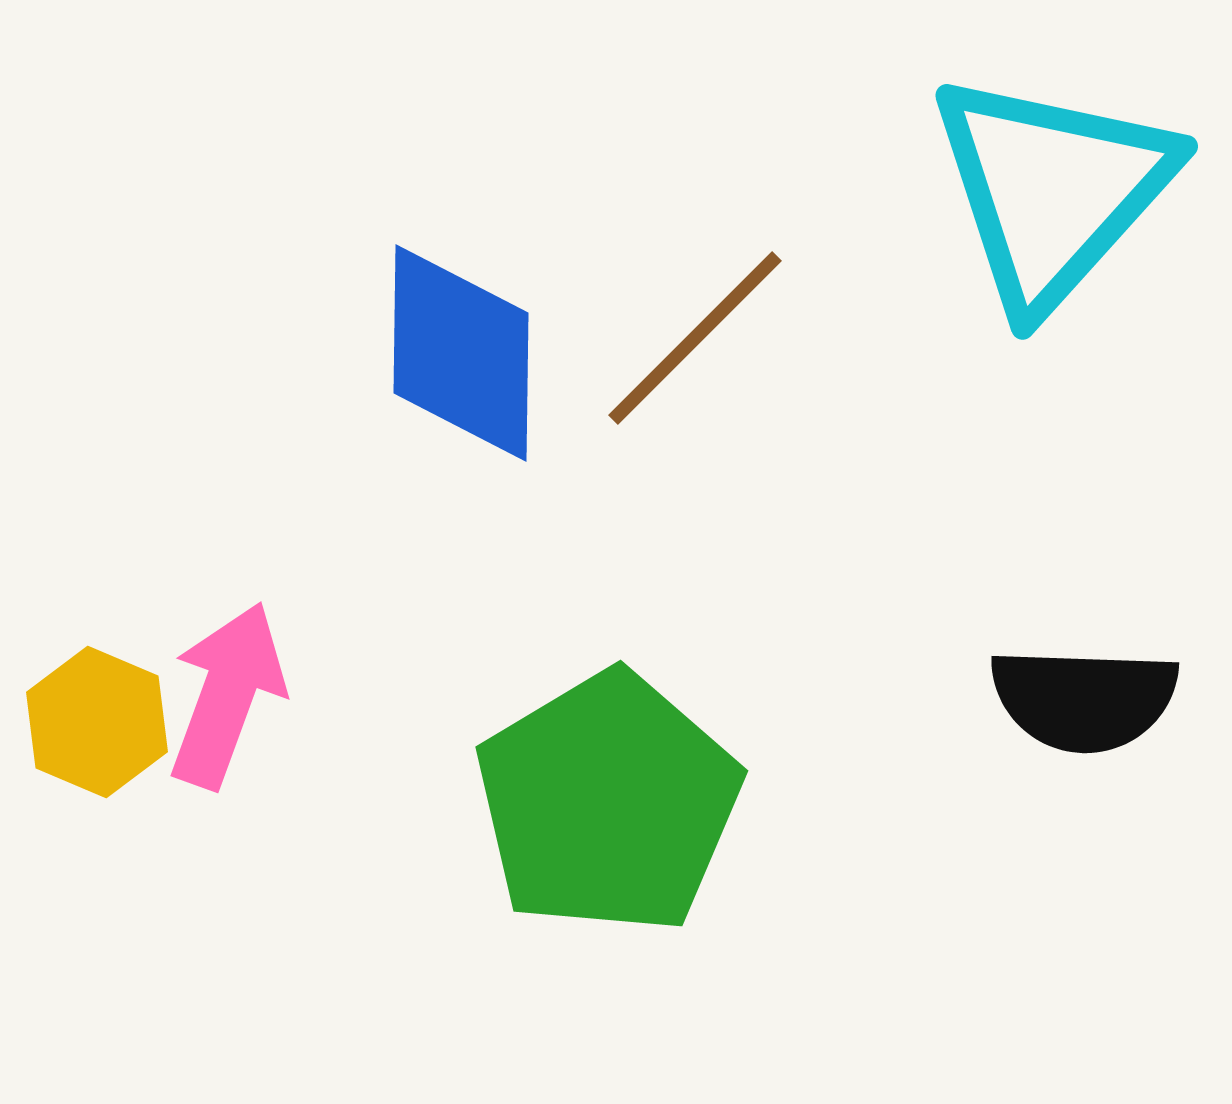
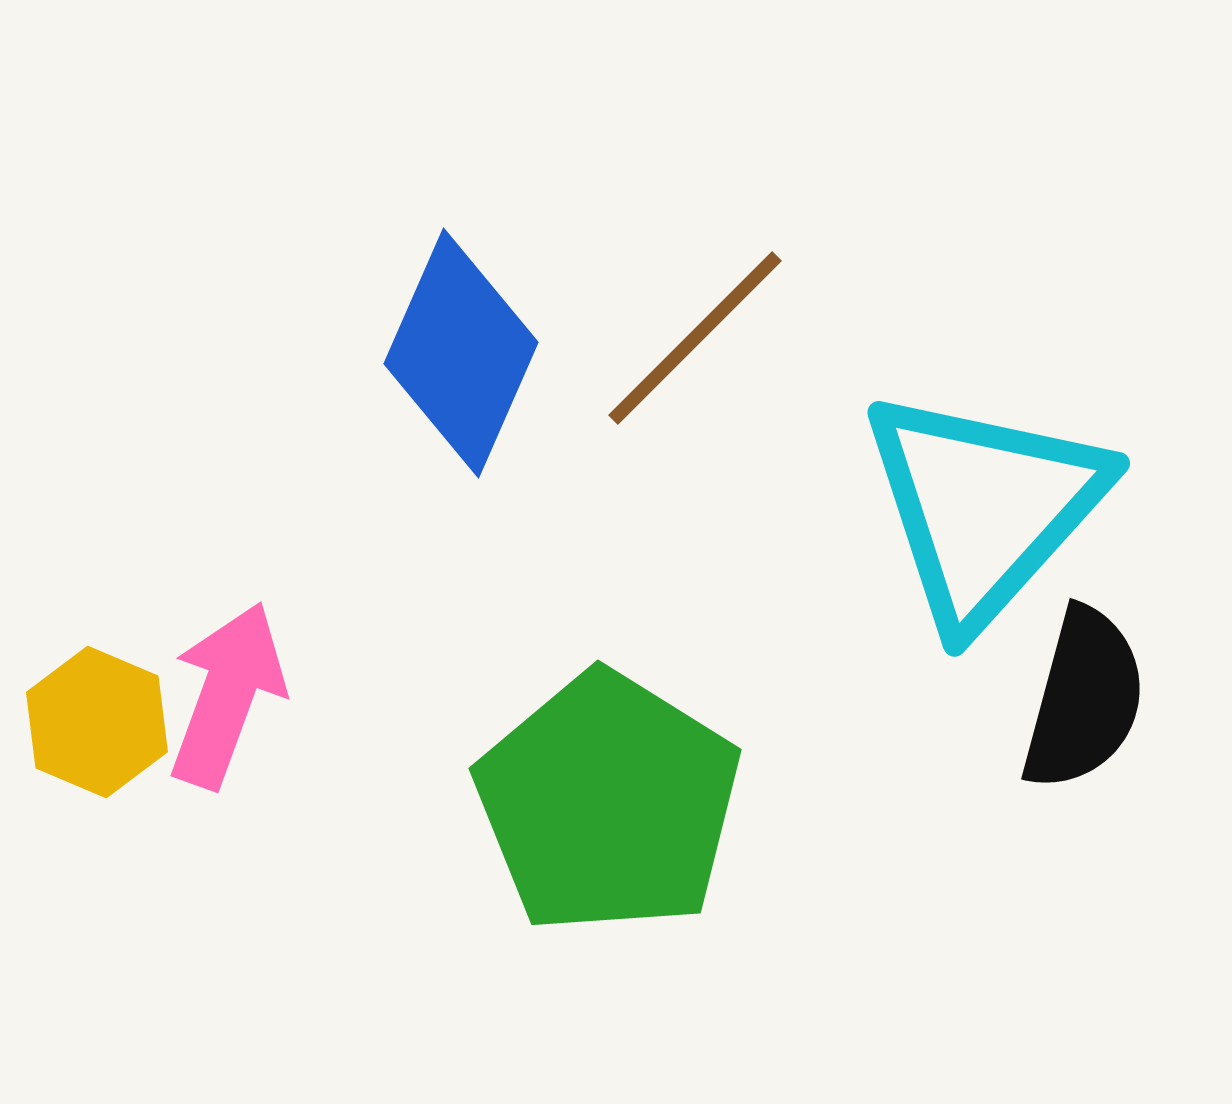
cyan triangle: moved 68 px left, 317 px down
blue diamond: rotated 23 degrees clockwise
black semicircle: rotated 77 degrees counterclockwise
green pentagon: rotated 9 degrees counterclockwise
